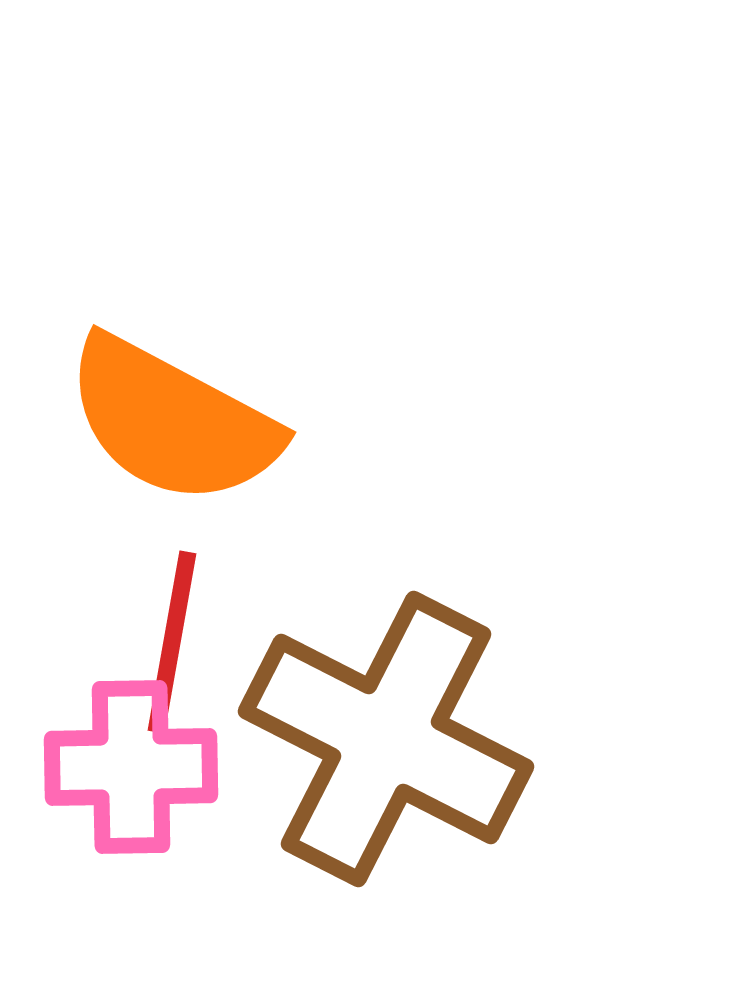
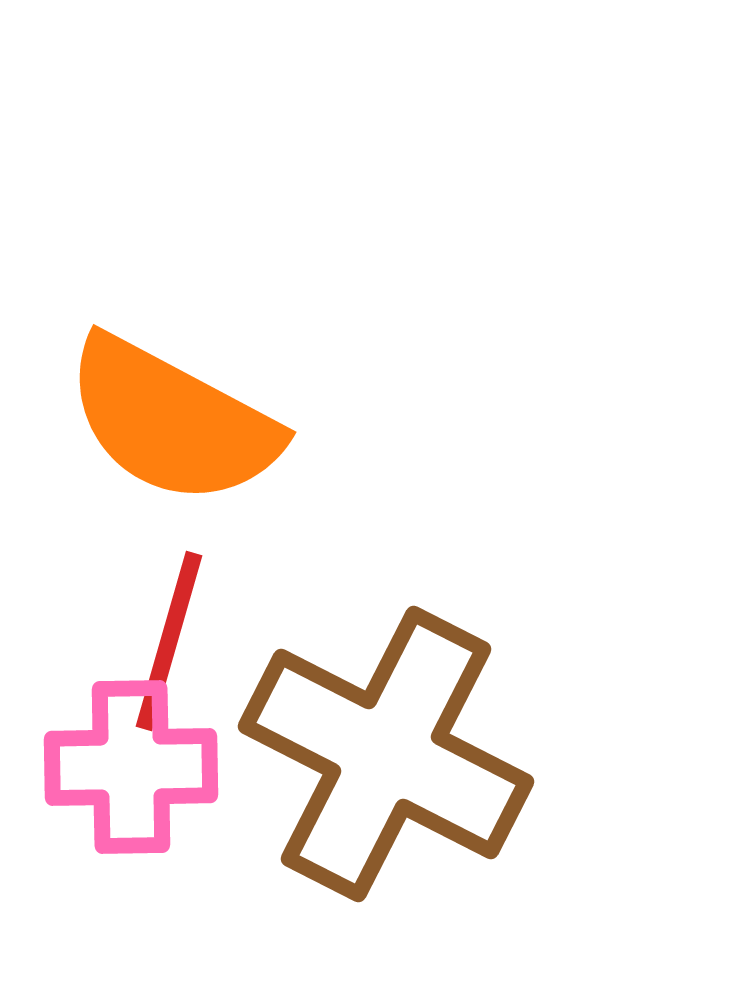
red line: moved 3 px left, 1 px up; rotated 6 degrees clockwise
brown cross: moved 15 px down
